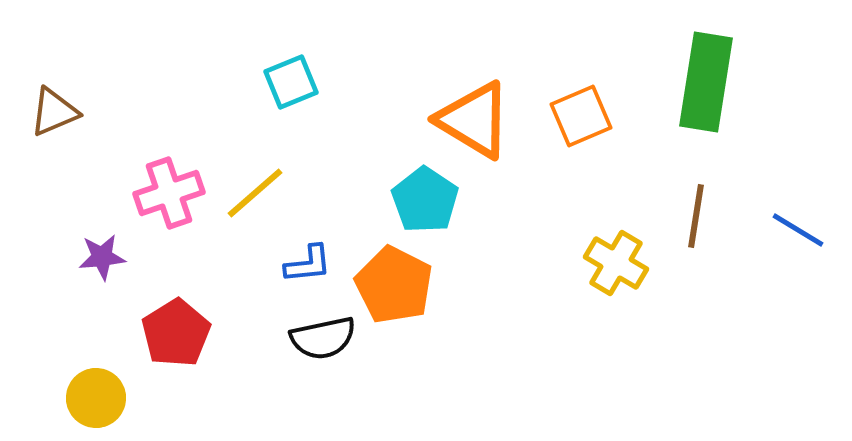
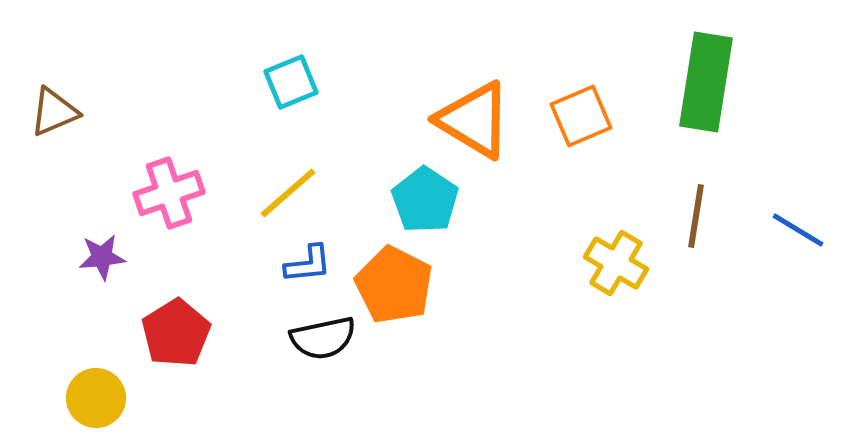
yellow line: moved 33 px right
